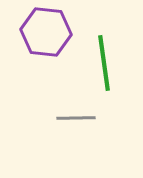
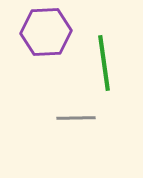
purple hexagon: rotated 9 degrees counterclockwise
